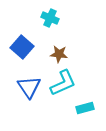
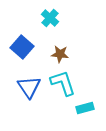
cyan cross: rotated 18 degrees clockwise
brown star: moved 1 px right
cyan L-shape: rotated 84 degrees counterclockwise
